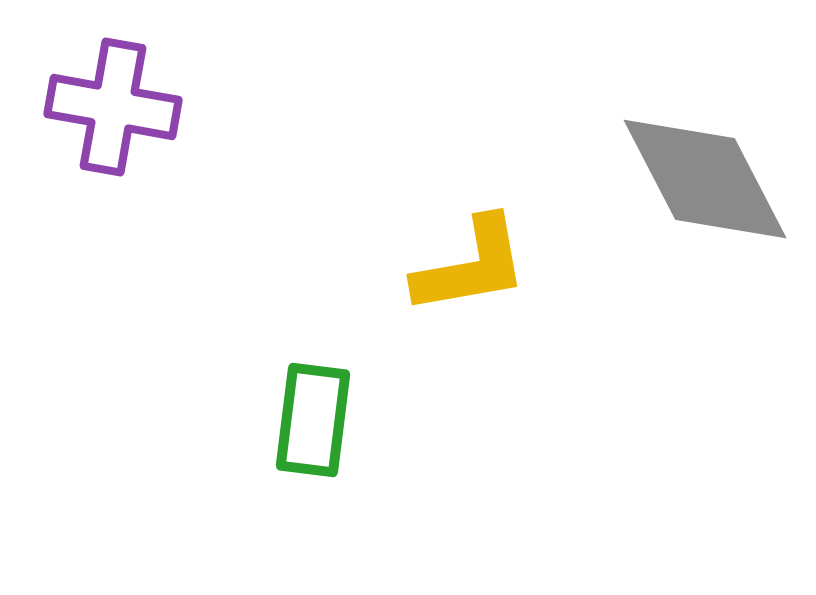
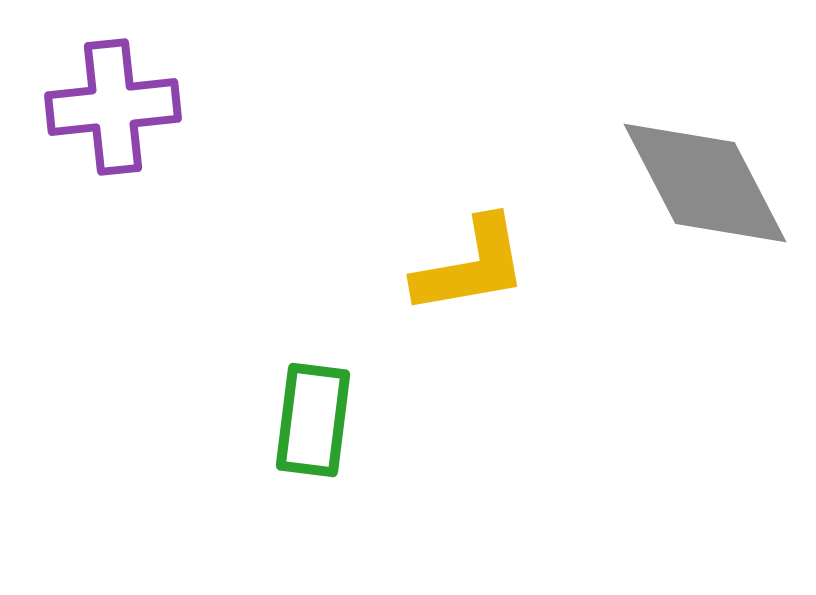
purple cross: rotated 16 degrees counterclockwise
gray diamond: moved 4 px down
